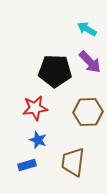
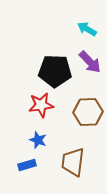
red star: moved 6 px right, 3 px up
